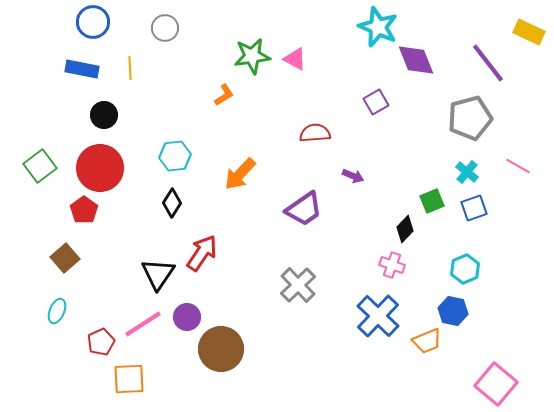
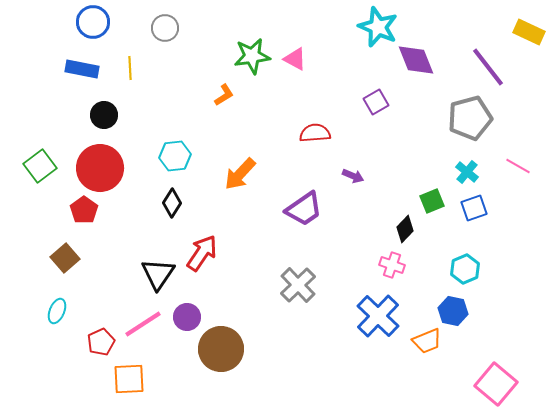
purple line at (488, 63): moved 4 px down
